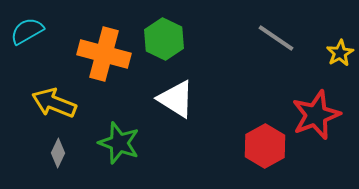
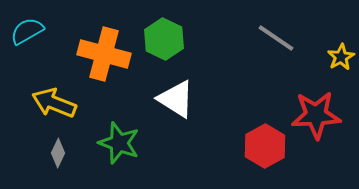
yellow star: moved 1 px right, 4 px down
red star: rotated 18 degrees clockwise
